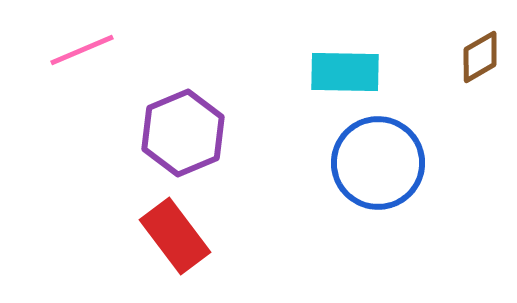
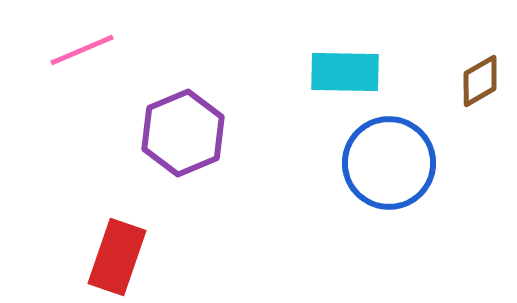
brown diamond: moved 24 px down
blue circle: moved 11 px right
red rectangle: moved 58 px left, 21 px down; rotated 56 degrees clockwise
